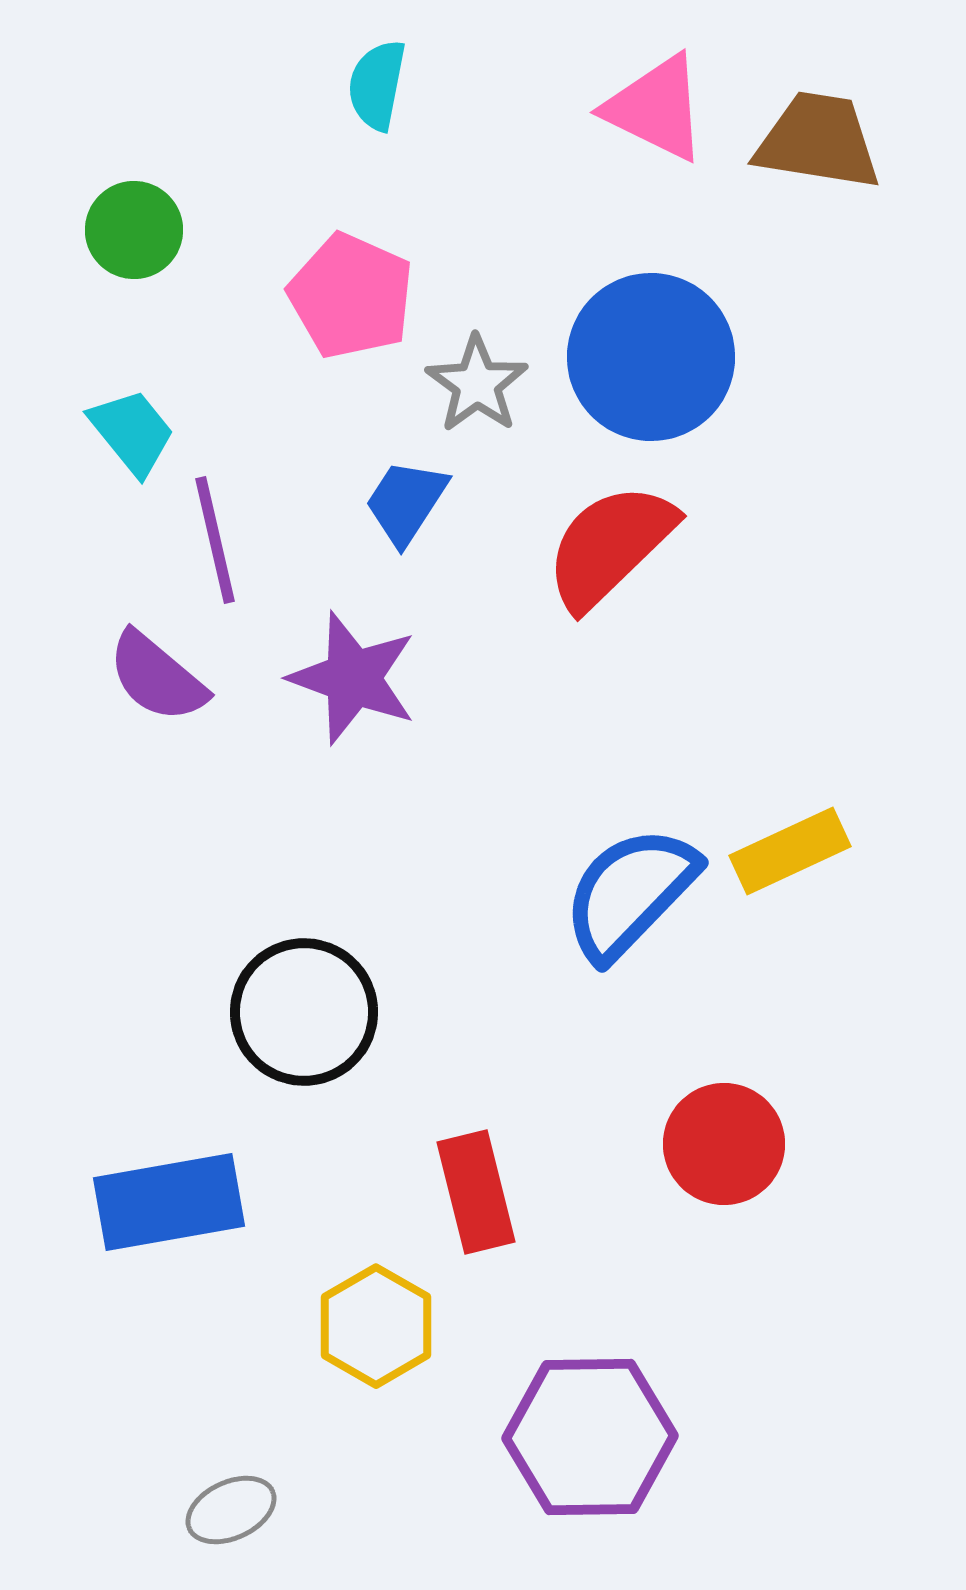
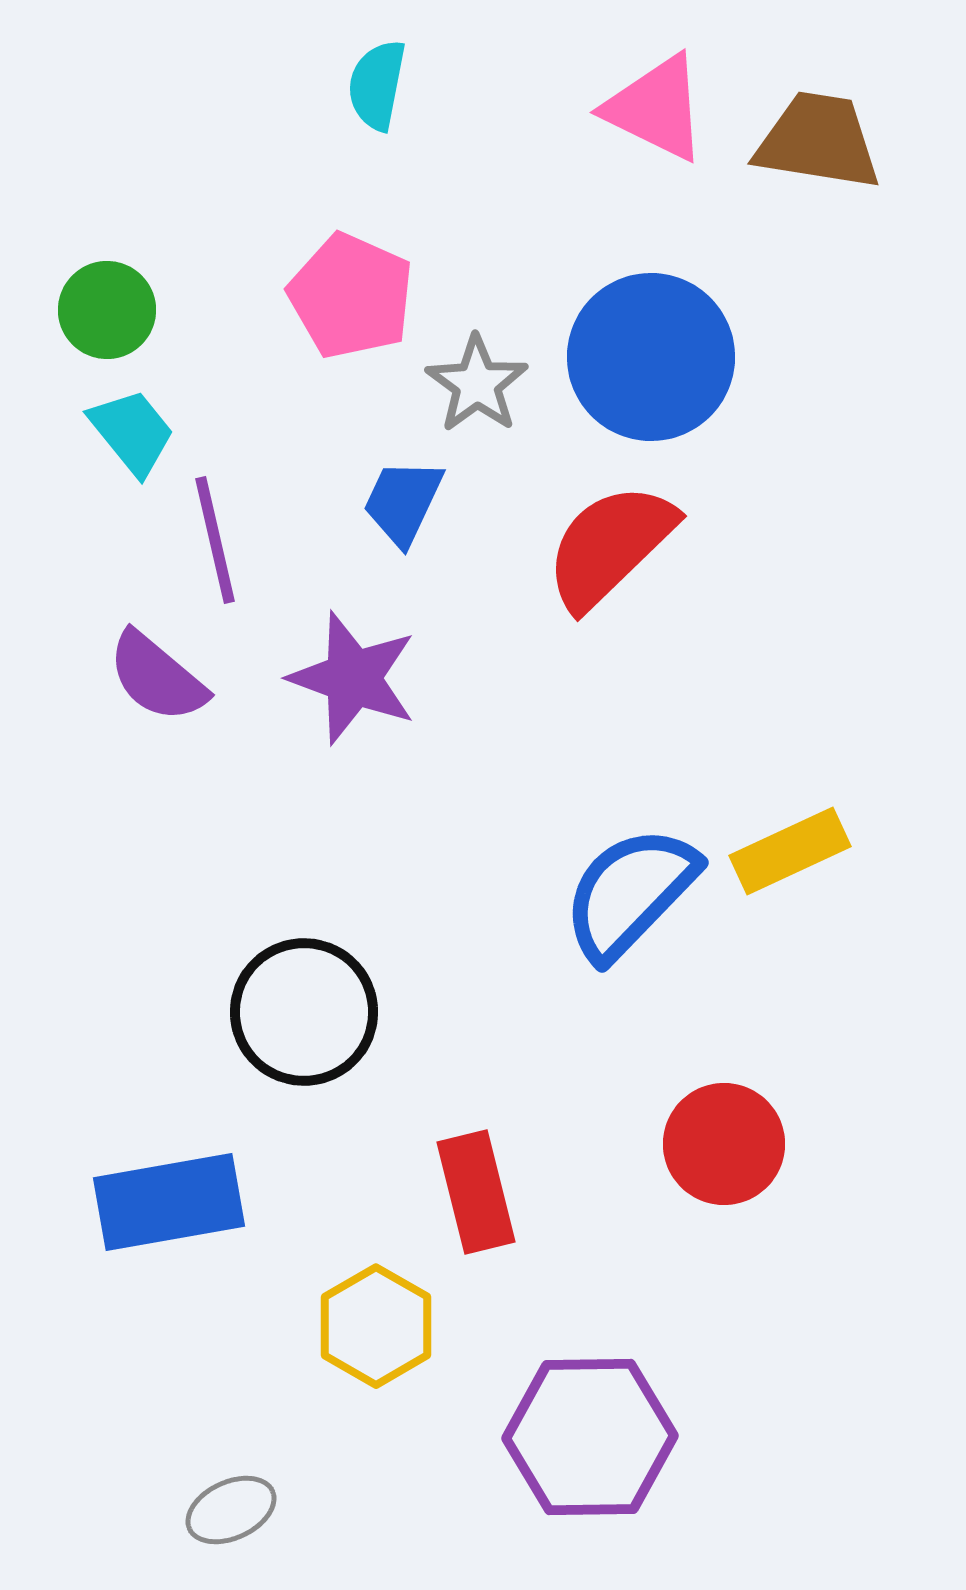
green circle: moved 27 px left, 80 px down
blue trapezoid: moved 3 px left; rotated 8 degrees counterclockwise
